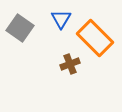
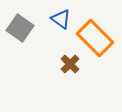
blue triangle: rotated 25 degrees counterclockwise
brown cross: rotated 24 degrees counterclockwise
